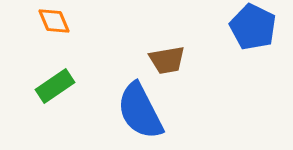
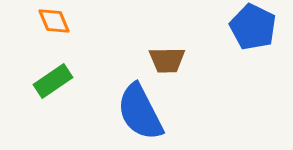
brown trapezoid: rotated 9 degrees clockwise
green rectangle: moved 2 px left, 5 px up
blue semicircle: moved 1 px down
